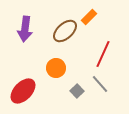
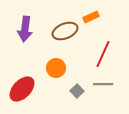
orange rectangle: moved 2 px right; rotated 21 degrees clockwise
brown ellipse: rotated 20 degrees clockwise
gray line: moved 3 px right; rotated 48 degrees counterclockwise
red ellipse: moved 1 px left, 2 px up
